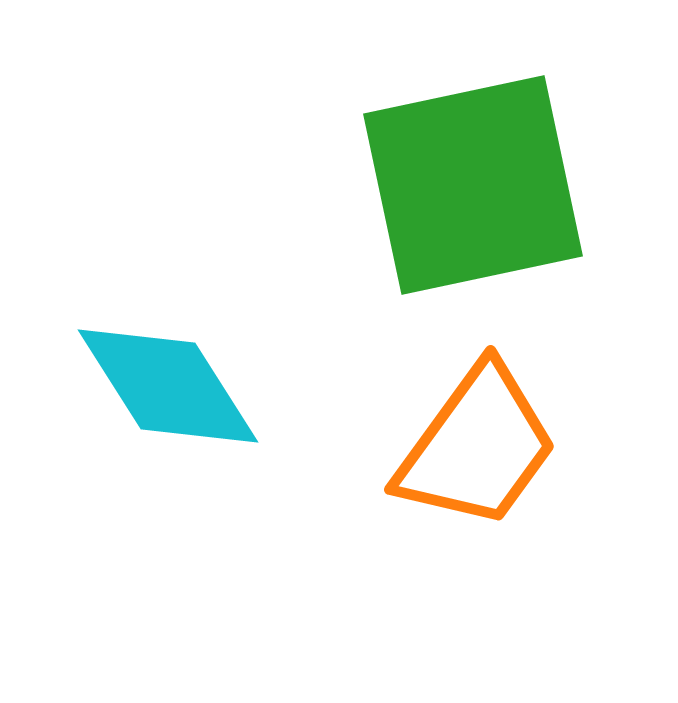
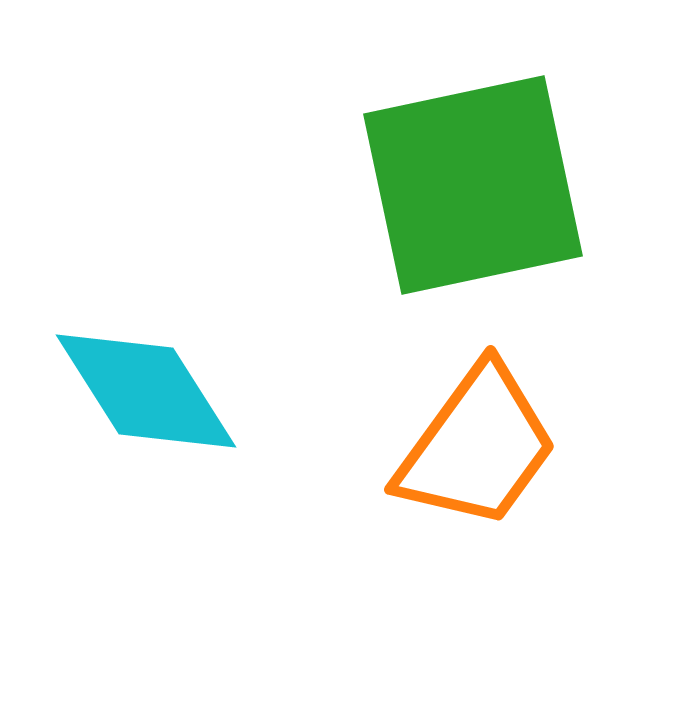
cyan diamond: moved 22 px left, 5 px down
